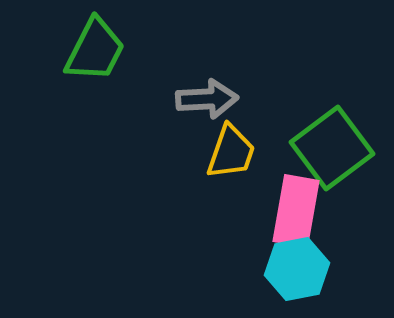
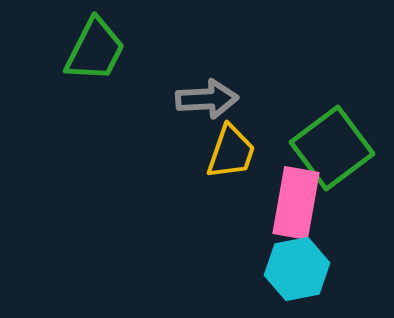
pink rectangle: moved 8 px up
